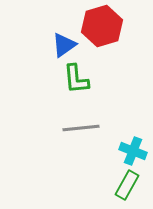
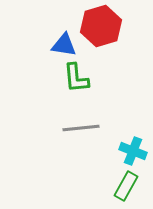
red hexagon: moved 1 px left
blue triangle: rotated 44 degrees clockwise
green L-shape: moved 1 px up
green rectangle: moved 1 px left, 1 px down
